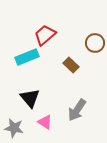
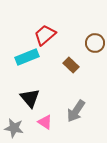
gray arrow: moved 1 px left, 1 px down
